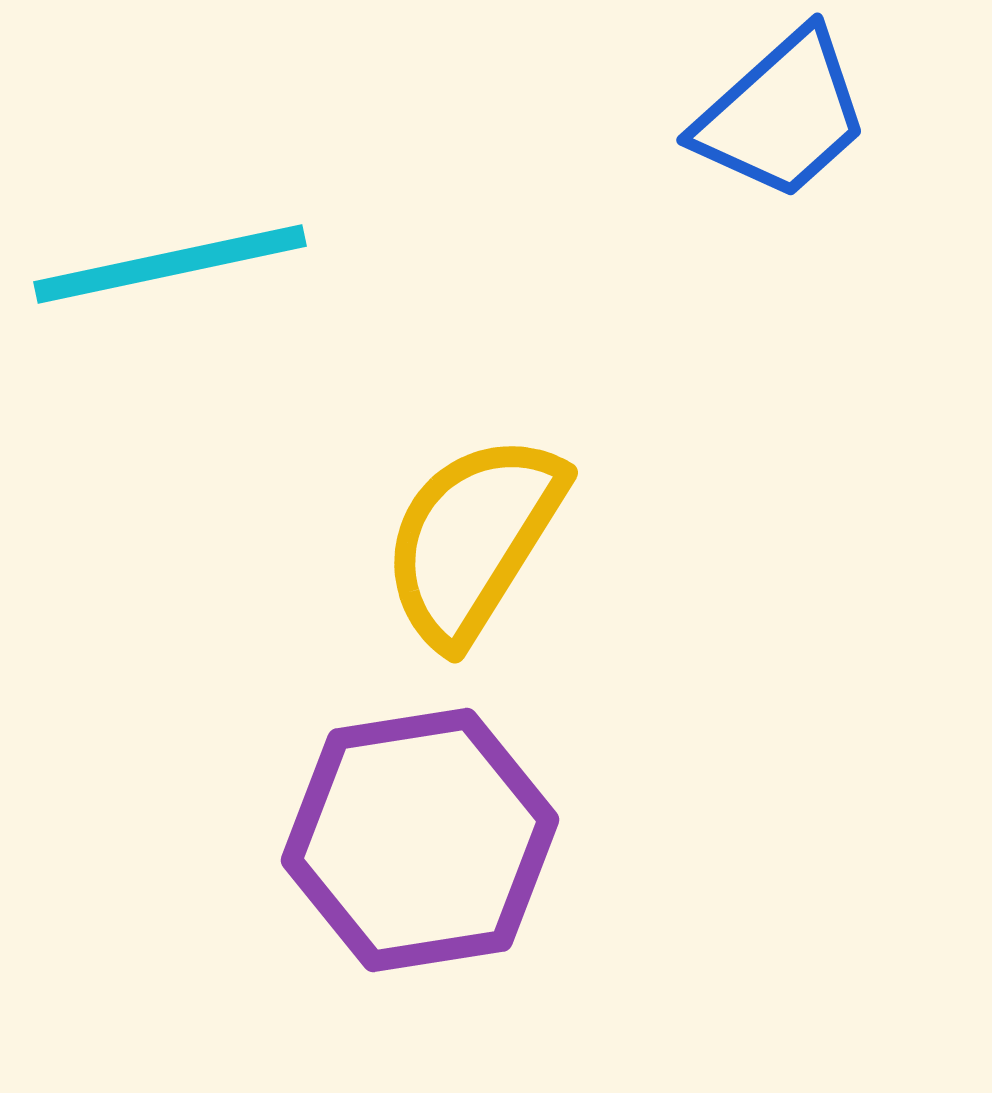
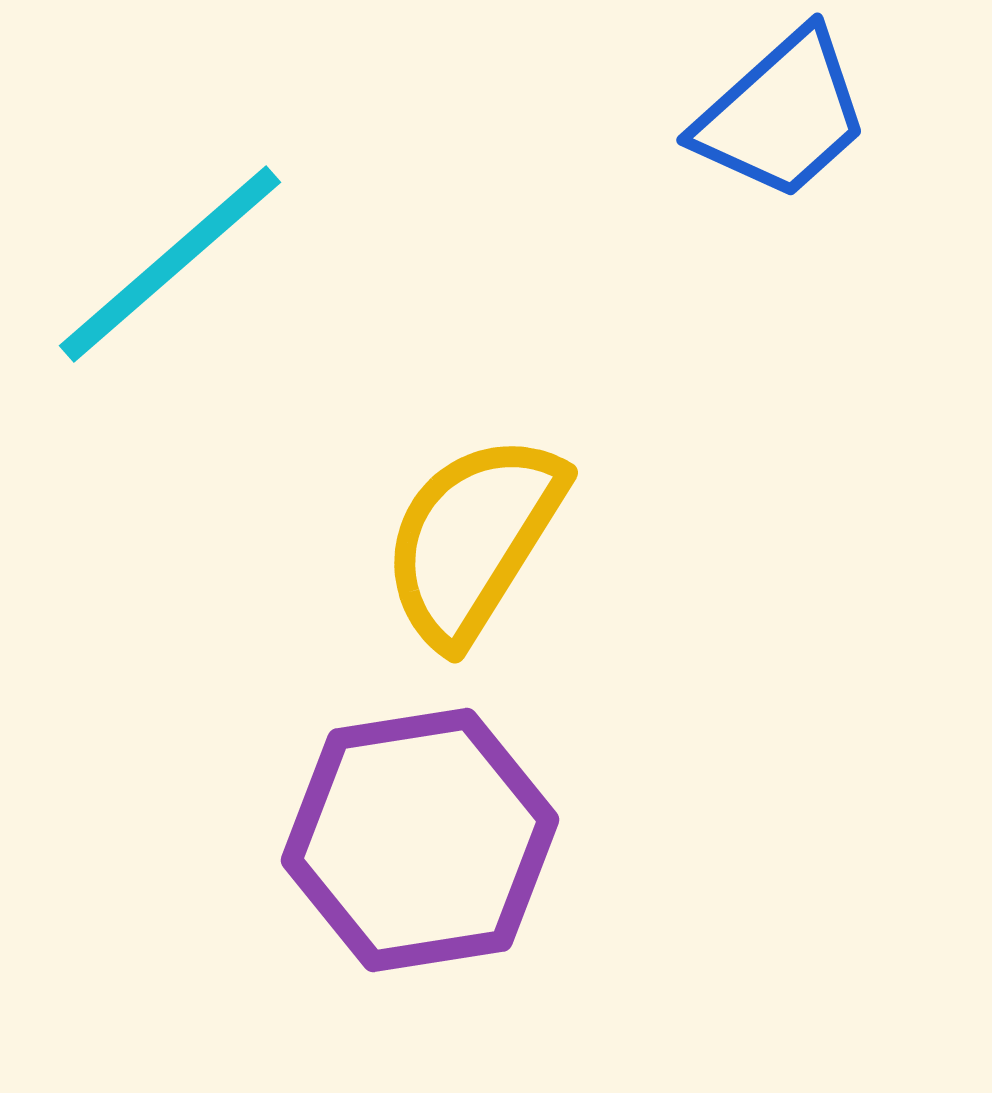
cyan line: rotated 29 degrees counterclockwise
